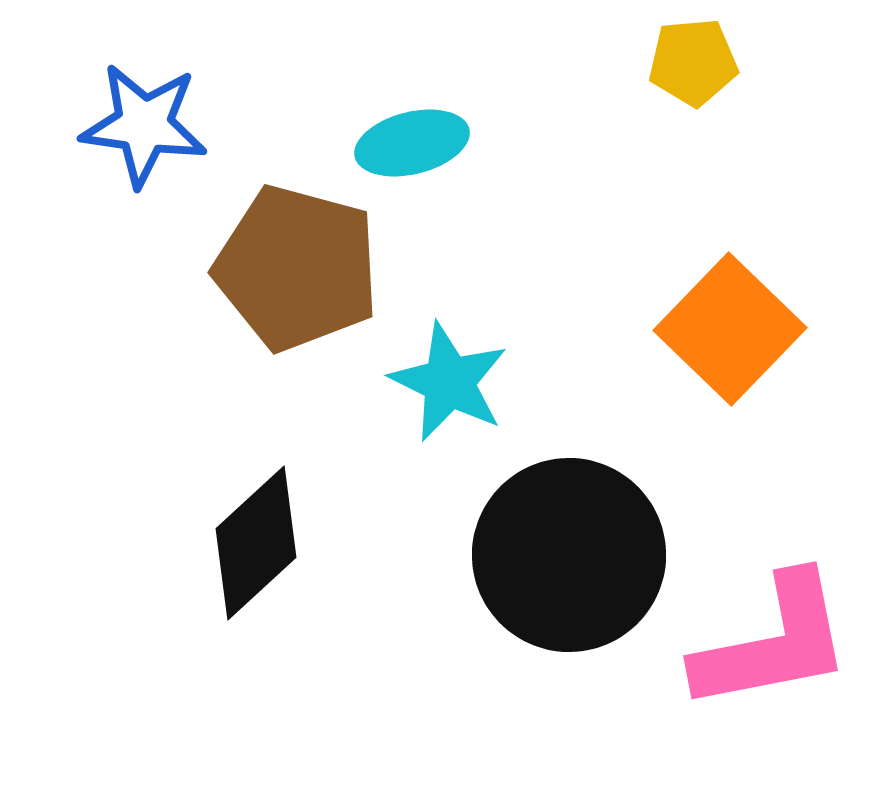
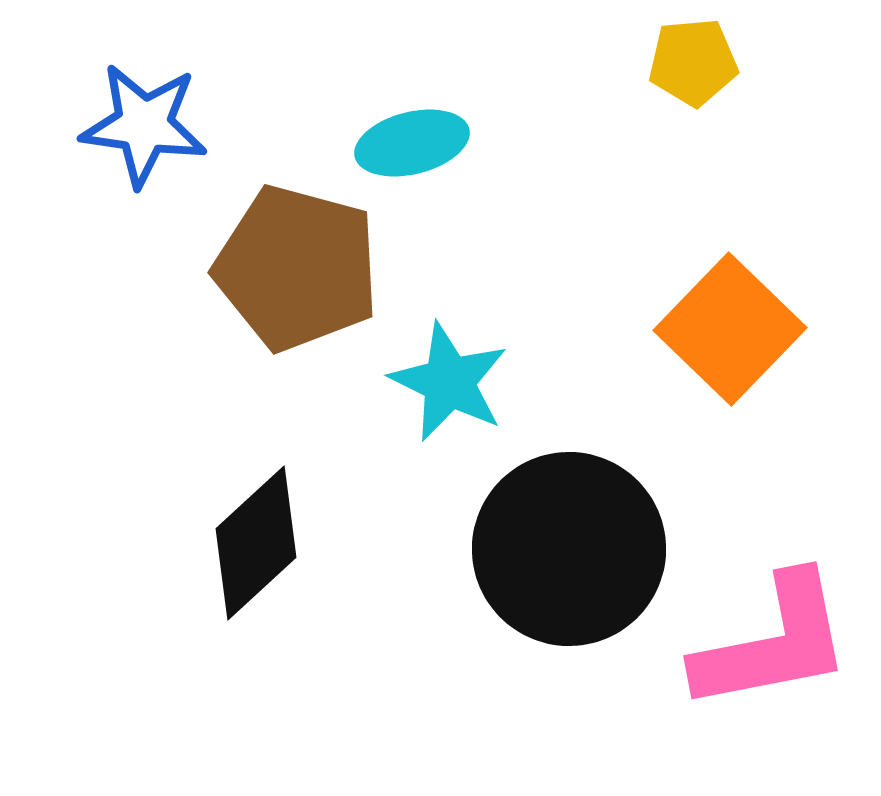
black circle: moved 6 px up
